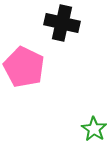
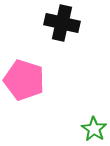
pink pentagon: moved 13 px down; rotated 9 degrees counterclockwise
